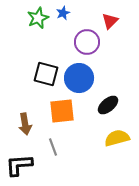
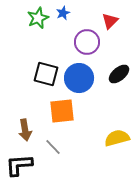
black ellipse: moved 11 px right, 31 px up
brown arrow: moved 6 px down
gray line: rotated 24 degrees counterclockwise
